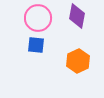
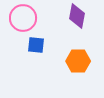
pink circle: moved 15 px left
orange hexagon: rotated 25 degrees clockwise
